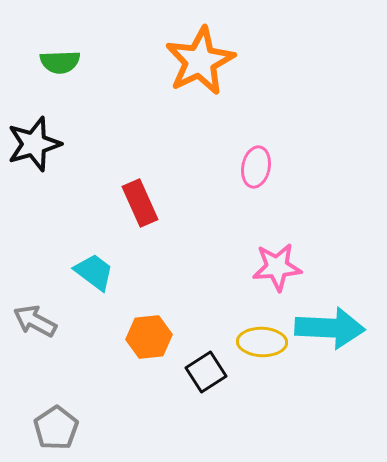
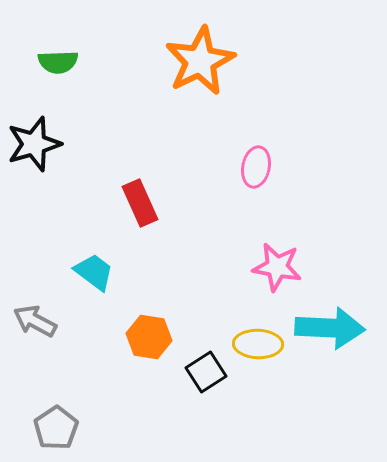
green semicircle: moved 2 px left
pink star: rotated 15 degrees clockwise
orange hexagon: rotated 15 degrees clockwise
yellow ellipse: moved 4 px left, 2 px down
